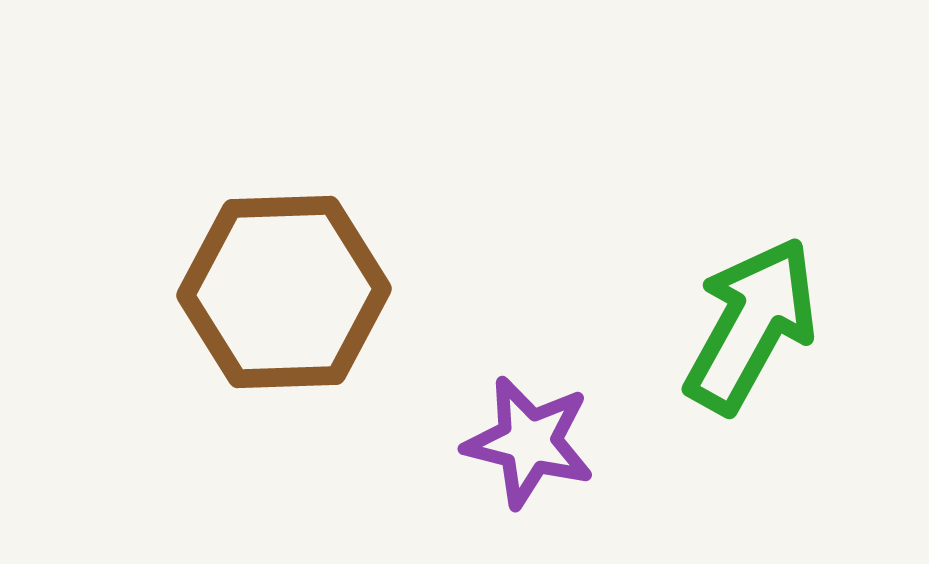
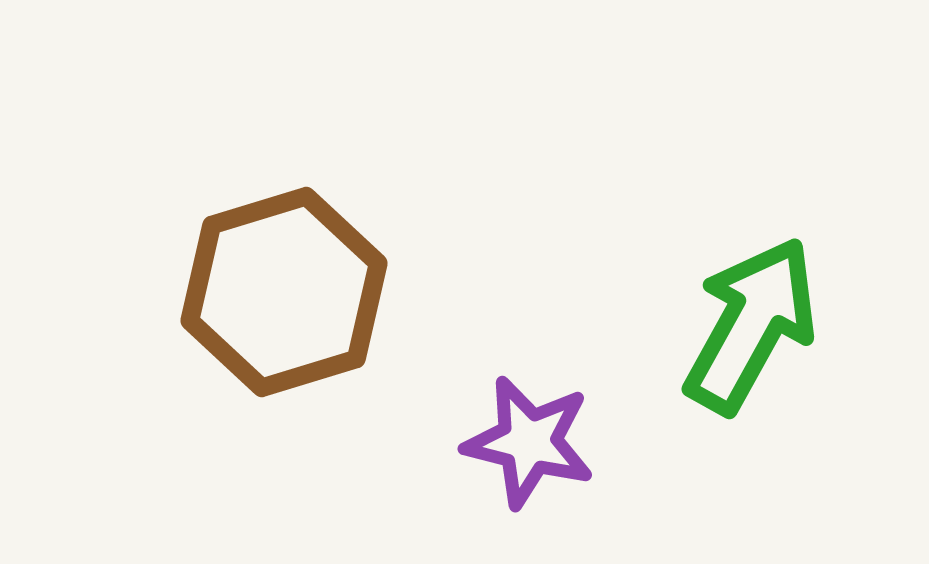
brown hexagon: rotated 15 degrees counterclockwise
